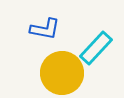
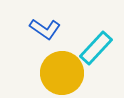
blue L-shape: rotated 24 degrees clockwise
